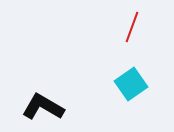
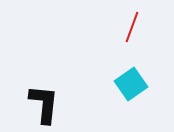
black L-shape: moved 1 px right, 3 px up; rotated 66 degrees clockwise
